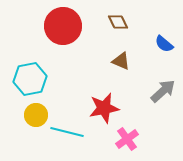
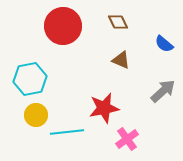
brown triangle: moved 1 px up
cyan line: rotated 20 degrees counterclockwise
